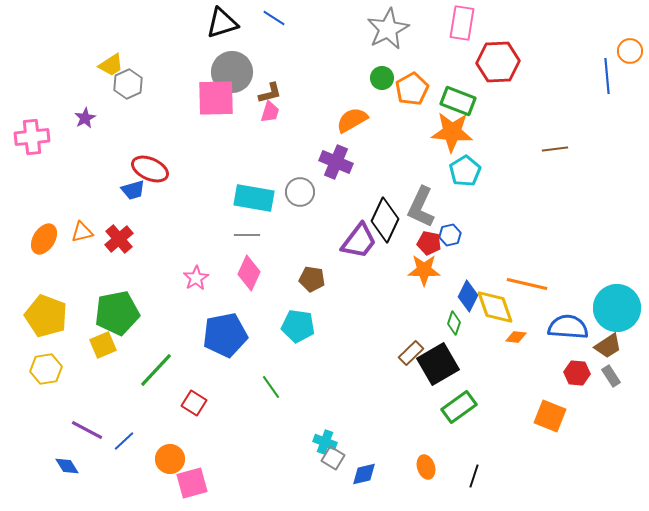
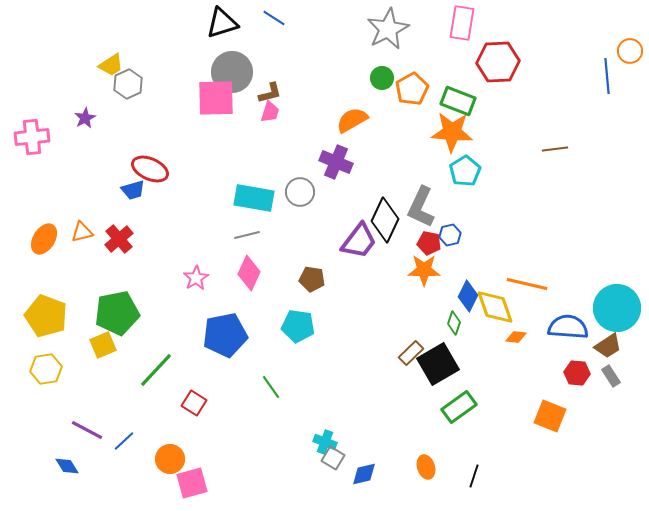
gray line at (247, 235): rotated 15 degrees counterclockwise
